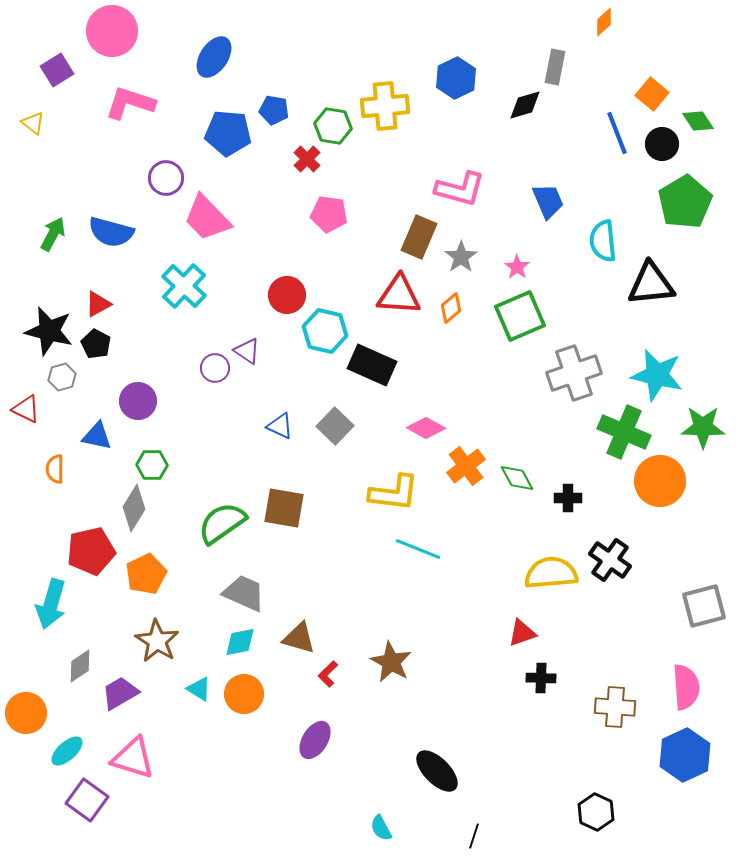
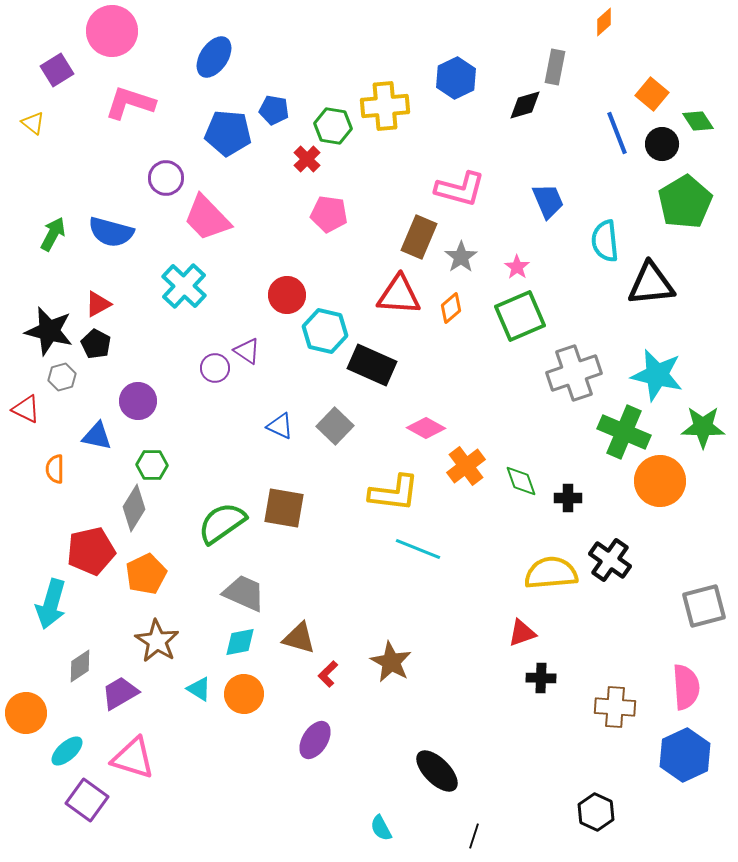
cyan semicircle at (603, 241): moved 2 px right
green diamond at (517, 478): moved 4 px right, 3 px down; rotated 9 degrees clockwise
